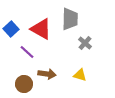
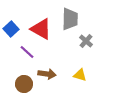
gray cross: moved 1 px right, 2 px up
